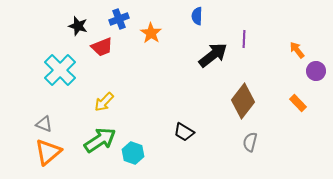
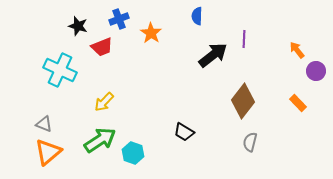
cyan cross: rotated 20 degrees counterclockwise
